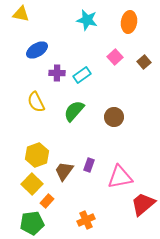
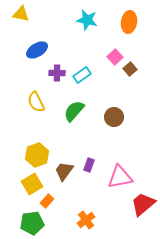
brown square: moved 14 px left, 7 px down
yellow square: rotated 15 degrees clockwise
orange cross: rotated 12 degrees counterclockwise
